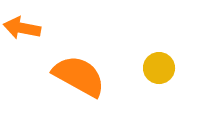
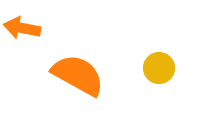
orange semicircle: moved 1 px left, 1 px up
